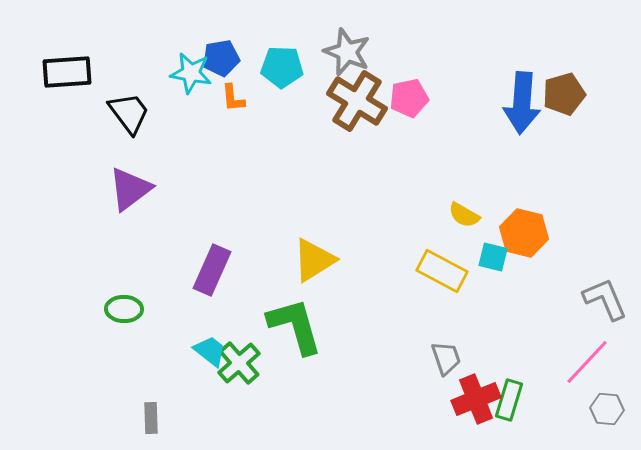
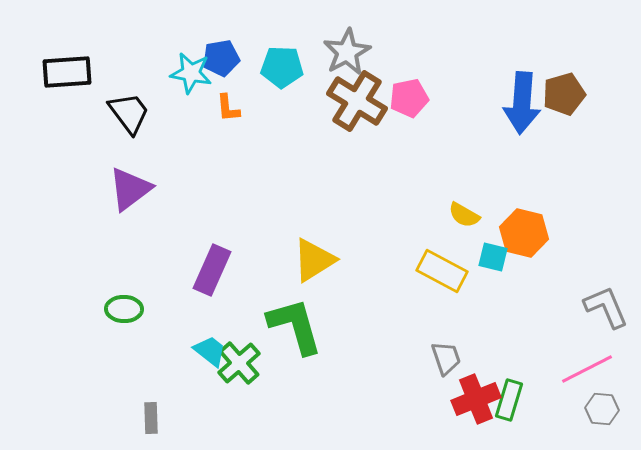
gray star: rotated 21 degrees clockwise
orange L-shape: moved 5 px left, 10 px down
gray L-shape: moved 1 px right, 8 px down
pink line: moved 7 px down; rotated 20 degrees clockwise
gray hexagon: moved 5 px left
